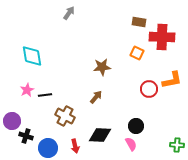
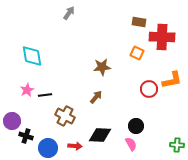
red arrow: rotated 72 degrees counterclockwise
